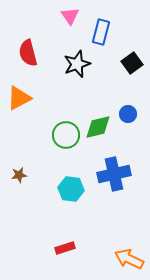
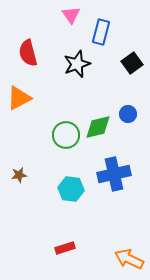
pink triangle: moved 1 px right, 1 px up
